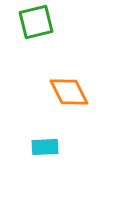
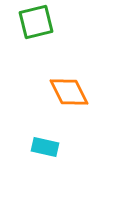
cyan rectangle: rotated 16 degrees clockwise
